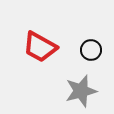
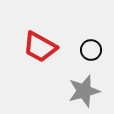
gray star: moved 3 px right
